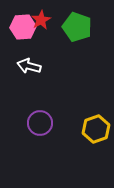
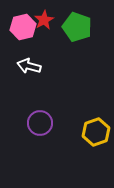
red star: moved 3 px right
pink hexagon: rotated 10 degrees counterclockwise
yellow hexagon: moved 3 px down
